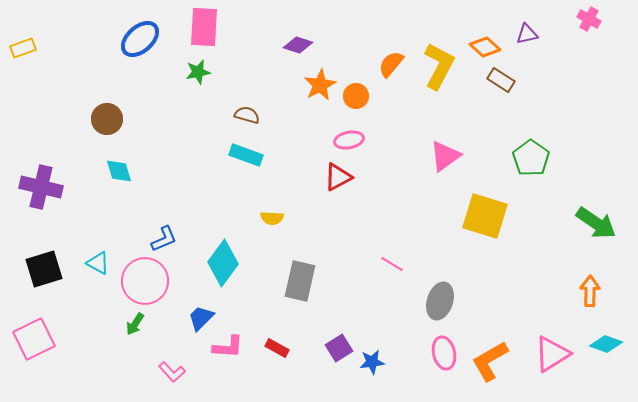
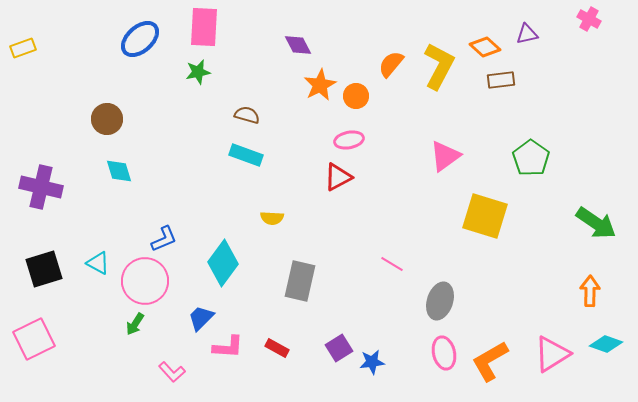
purple diamond at (298, 45): rotated 44 degrees clockwise
brown rectangle at (501, 80): rotated 40 degrees counterclockwise
